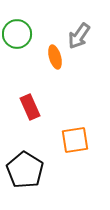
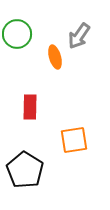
red rectangle: rotated 25 degrees clockwise
orange square: moved 1 px left
